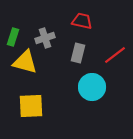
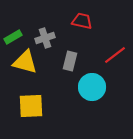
green rectangle: rotated 42 degrees clockwise
gray rectangle: moved 8 px left, 8 px down
